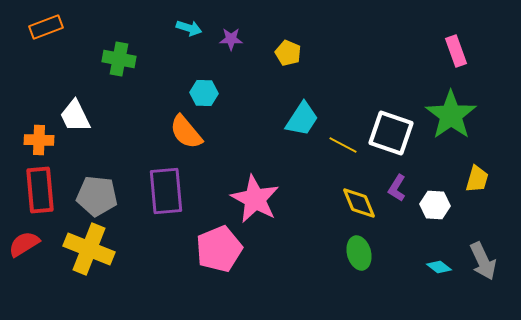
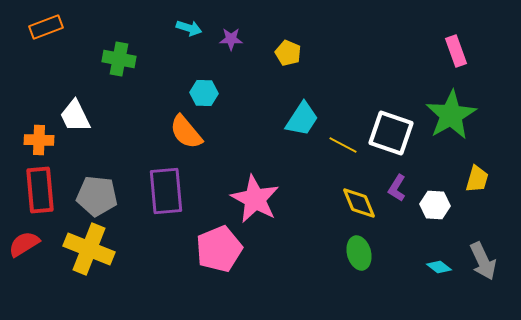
green star: rotated 6 degrees clockwise
